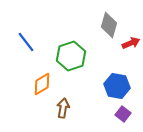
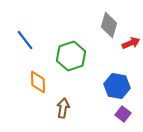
blue line: moved 1 px left, 2 px up
orange diamond: moved 4 px left, 2 px up; rotated 60 degrees counterclockwise
